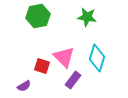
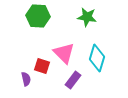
green hexagon: rotated 15 degrees clockwise
pink triangle: moved 4 px up
purple semicircle: moved 2 px right, 7 px up; rotated 72 degrees counterclockwise
